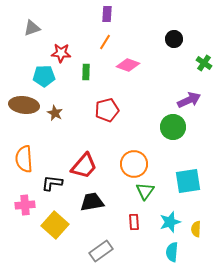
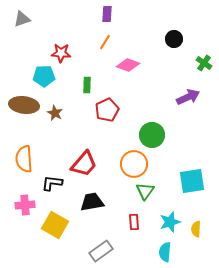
gray triangle: moved 10 px left, 9 px up
green rectangle: moved 1 px right, 13 px down
purple arrow: moved 1 px left, 3 px up
red pentagon: rotated 10 degrees counterclockwise
green circle: moved 21 px left, 8 px down
red trapezoid: moved 2 px up
cyan square: moved 4 px right
yellow square: rotated 12 degrees counterclockwise
cyan semicircle: moved 7 px left
